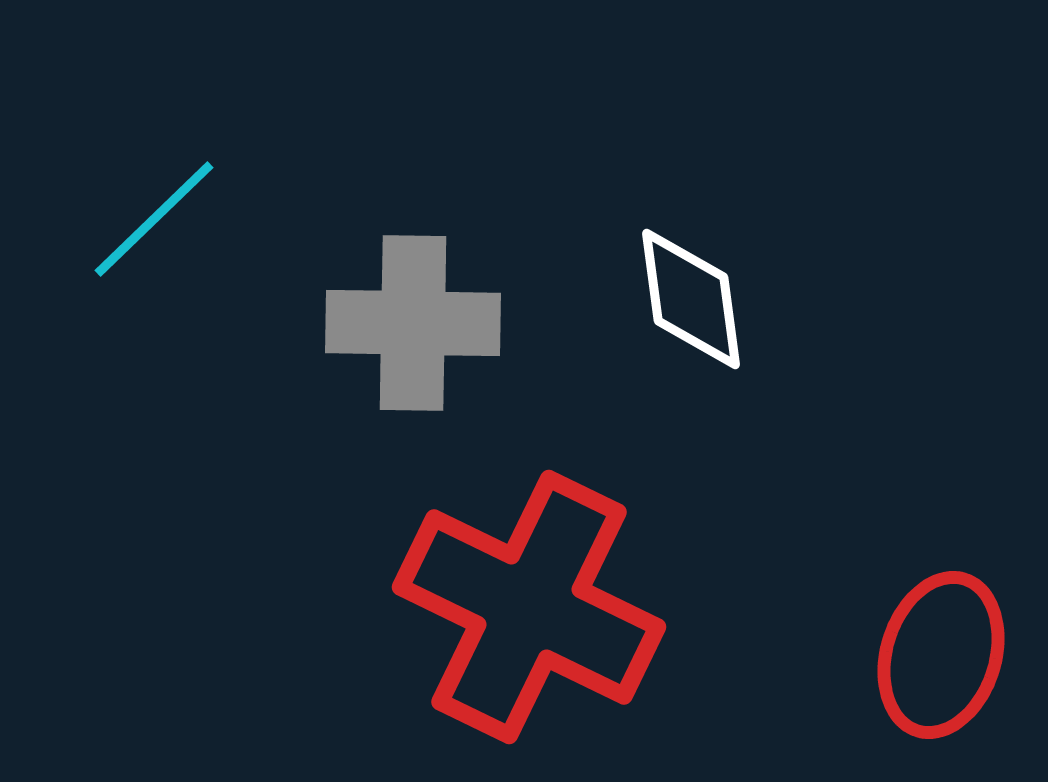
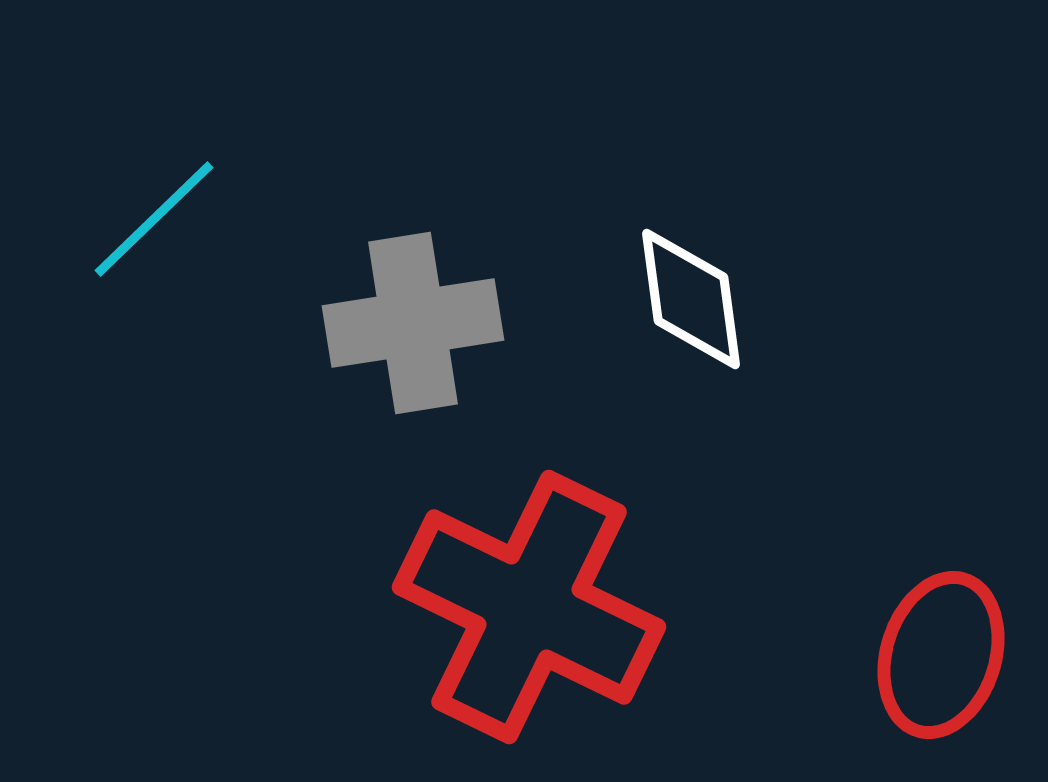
gray cross: rotated 10 degrees counterclockwise
